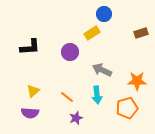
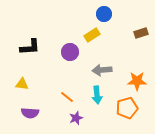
yellow rectangle: moved 2 px down
gray arrow: rotated 30 degrees counterclockwise
yellow triangle: moved 11 px left, 7 px up; rotated 48 degrees clockwise
